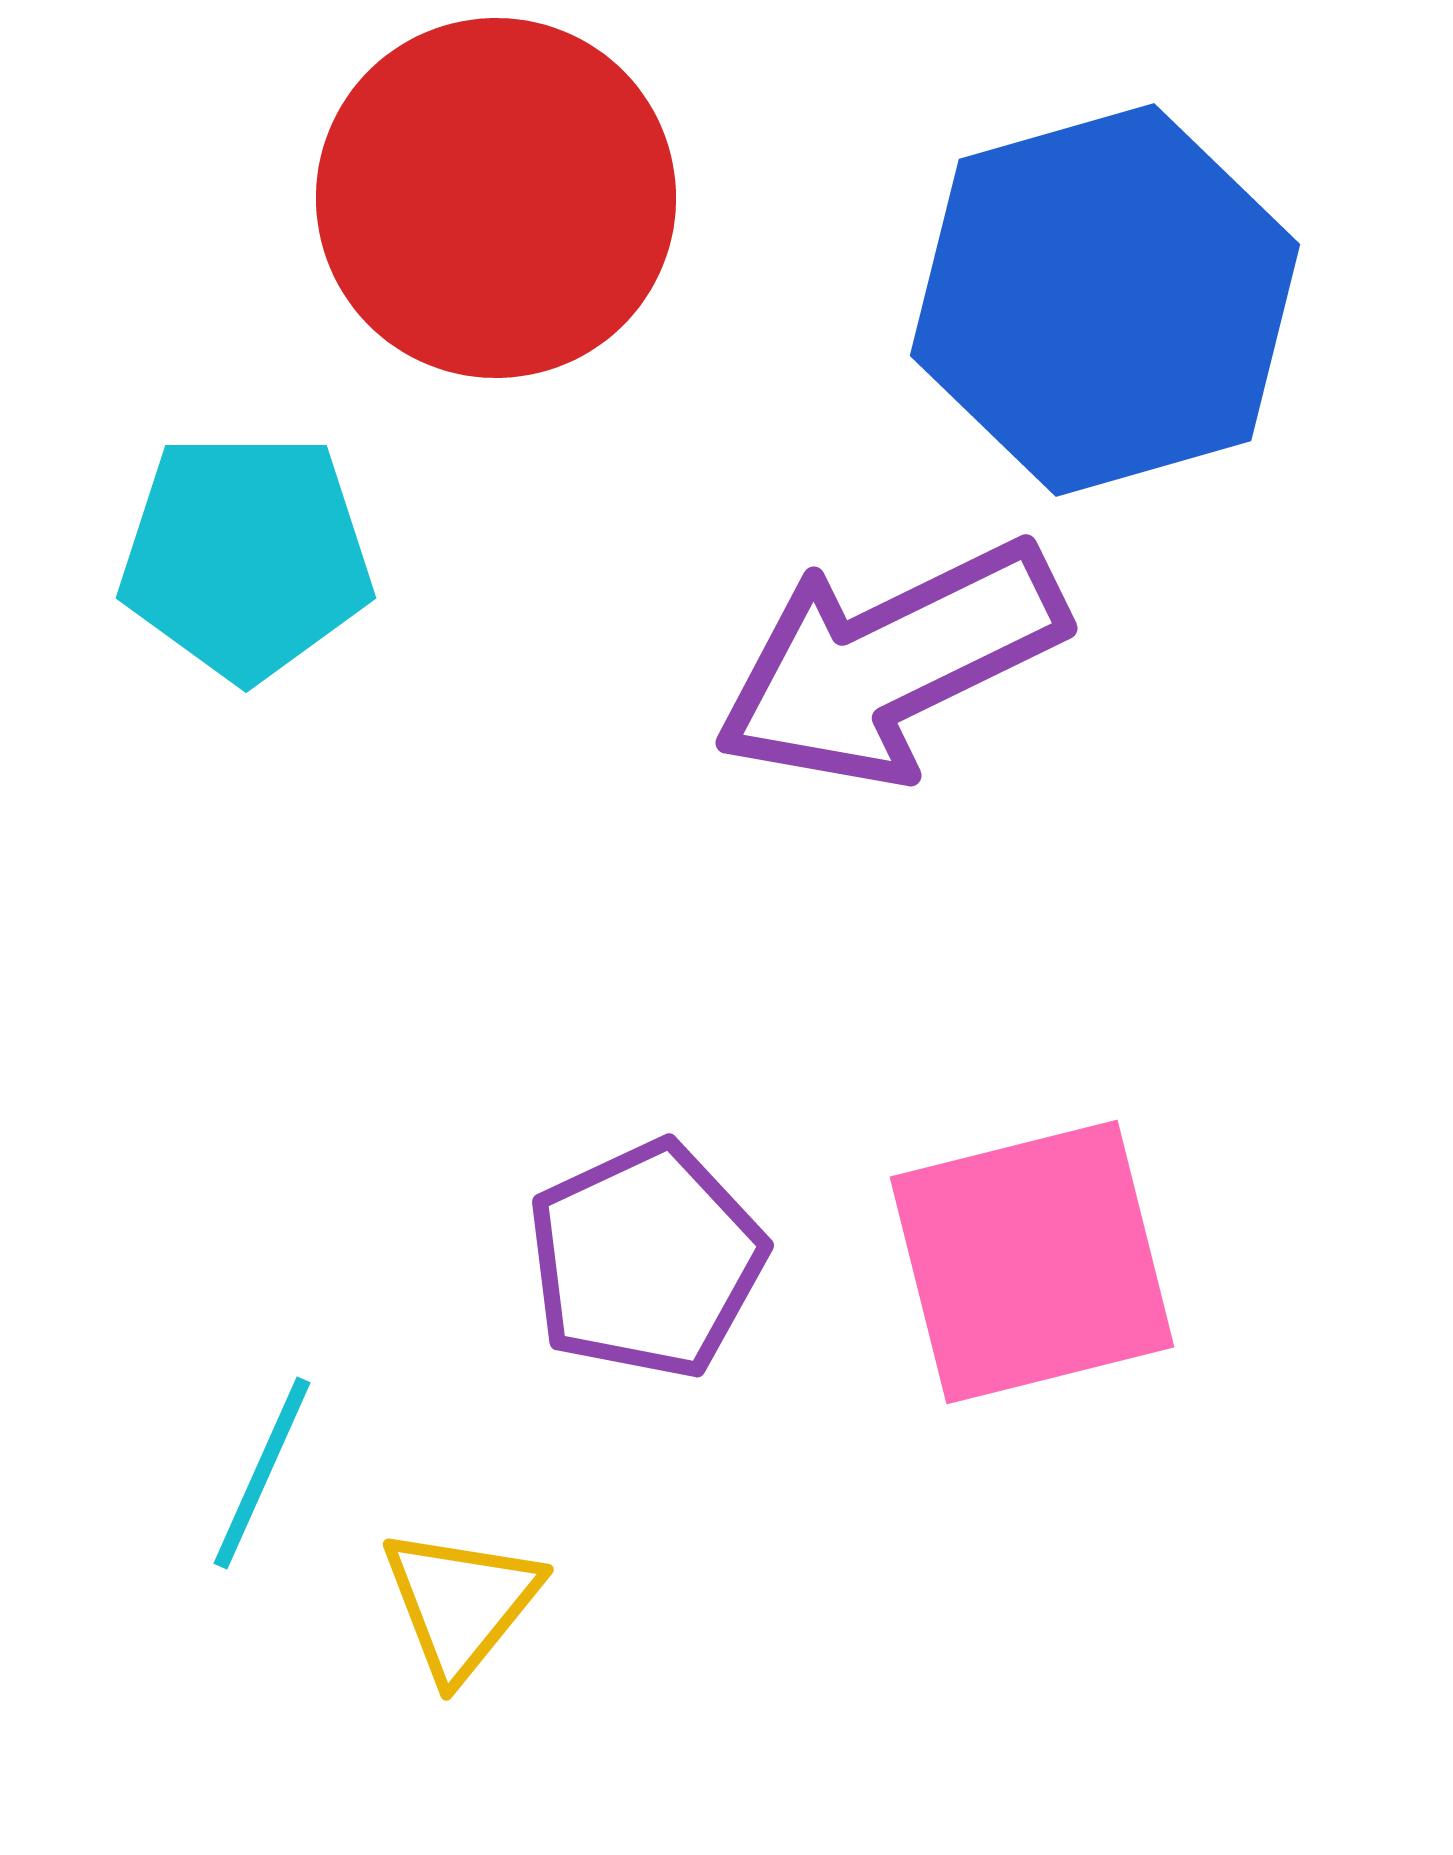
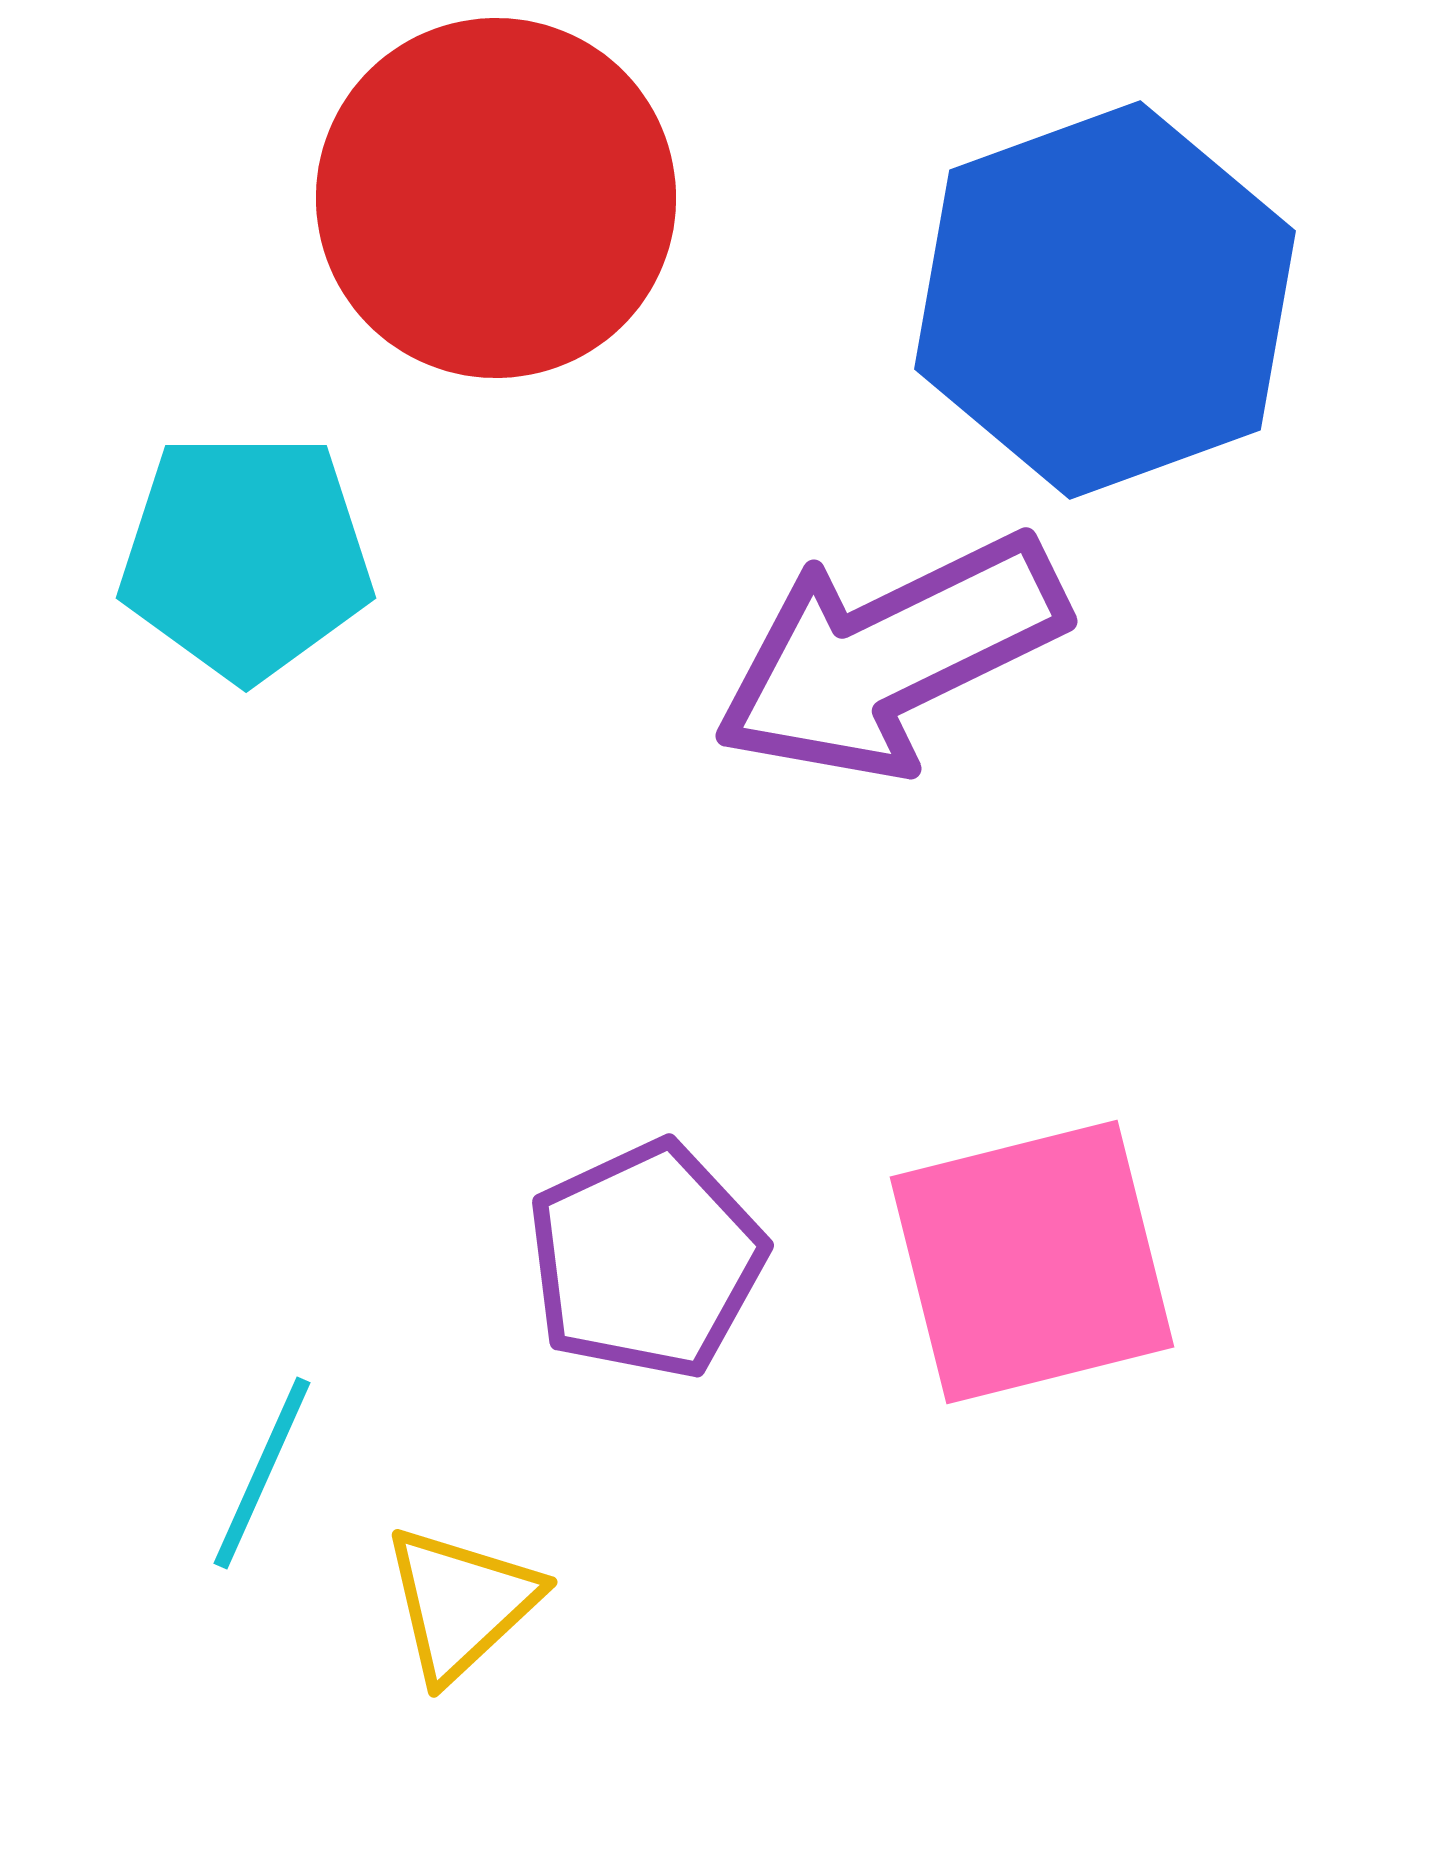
blue hexagon: rotated 4 degrees counterclockwise
purple arrow: moved 7 px up
yellow triangle: rotated 8 degrees clockwise
